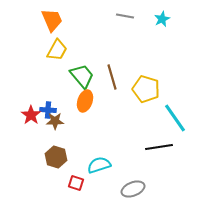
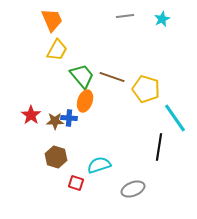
gray line: rotated 18 degrees counterclockwise
brown line: rotated 55 degrees counterclockwise
blue cross: moved 21 px right, 8 px down
black line: rotated 72 degrees counterclockwise
